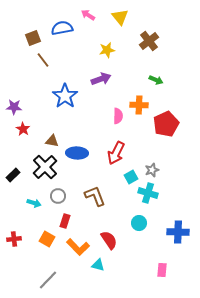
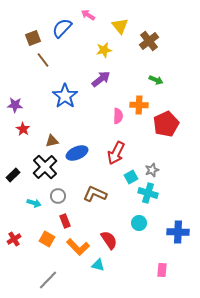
yellow triangle: moved 9 px down
blue semicircle: rotated 35 degrees counterclockwise
yellow star: moved 3 px left
purple arrow: rotated 18 degrees counterclockwise
purple star: moved 1 px right, 2 px up
brown triangle: rotated 24 degrees counterclockwise
blue ellipse: rotated 25 degrees counterclockwise
brown L-shape: moved 2 px up; rotated 45 degrees counterclockwise
red rectangle: rotated 40 degrees counterclockwise
red cross: rotated 24 degrees counterclockwise
